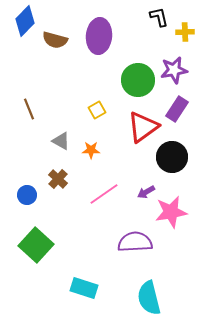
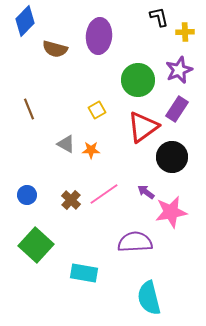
brown semicircle: moved 9 px down
purple star: moved 5 px right; rotated 12 degrees counterclockwise
gray triangle: moved 5 px right, 3 px down
brown cross: moved 13 px right, 21 px down
purple arrow: rotated 66 degrees clockwise
cyan rectangle: moved 15 px up; rotated 8 degrees counterclockwise
